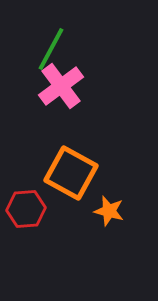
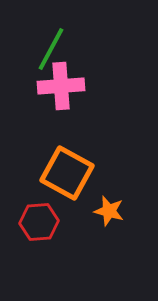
pink cross: rotated 33 degrees clockwise
orange square: moved 4 px left
red hexagon: moved 13 px right, 13 px down
